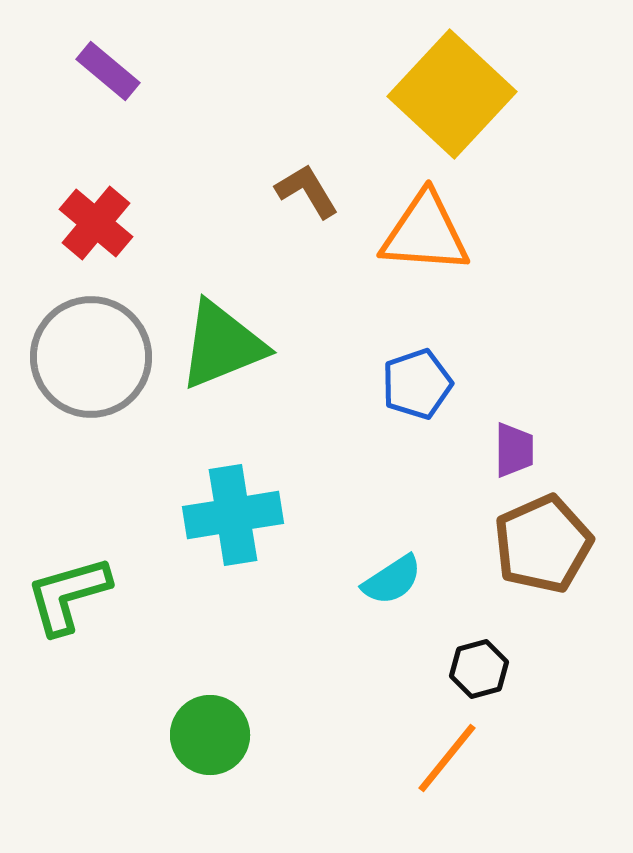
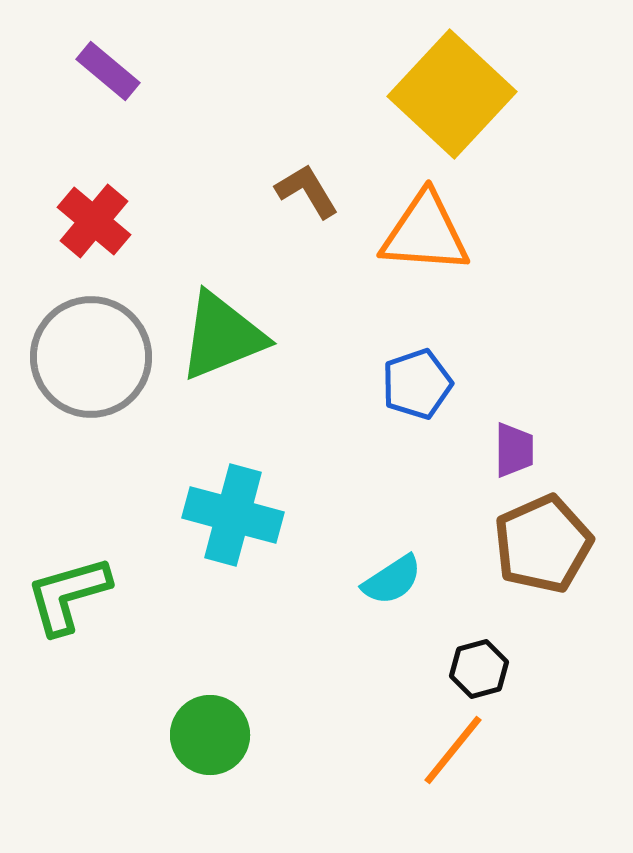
red cross: moved 2 px left, 2 px up
green triangle: moved 9 px up
cyan cross: rotated 24 degrees clockwise
orange line: moved 6 px right, 8 px up
